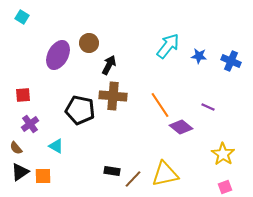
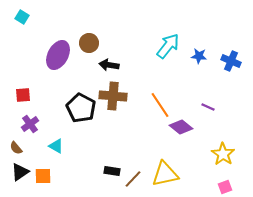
black arrow: rotated 108 degrees counterclockwise
black pentagon: moved 1 px right, 2 px up; rotated 16 degrees clockwise
